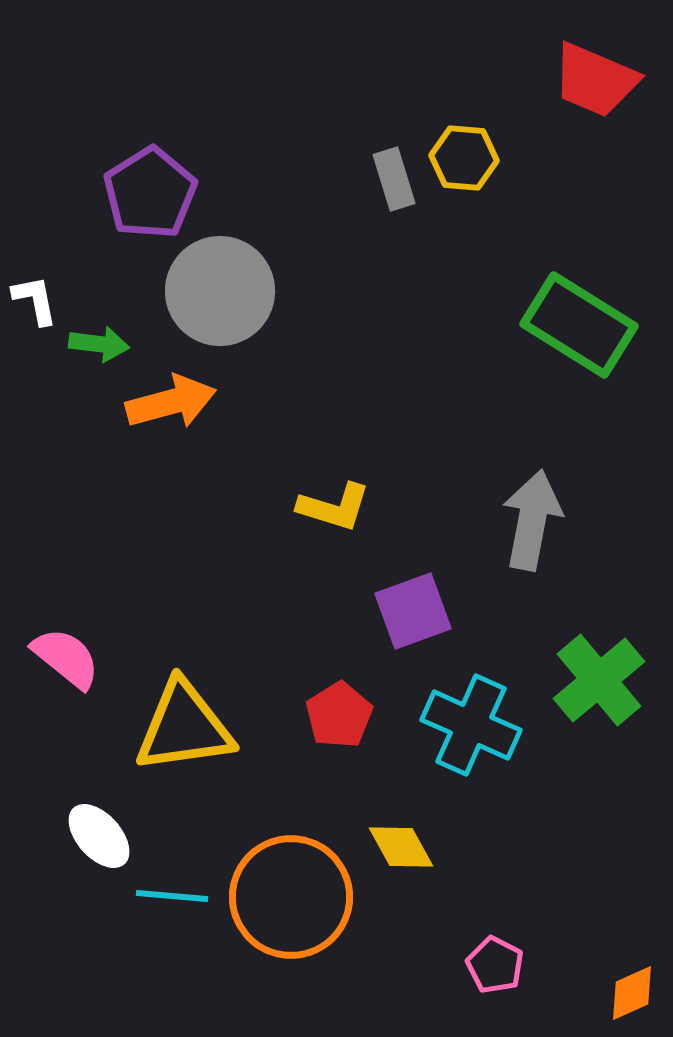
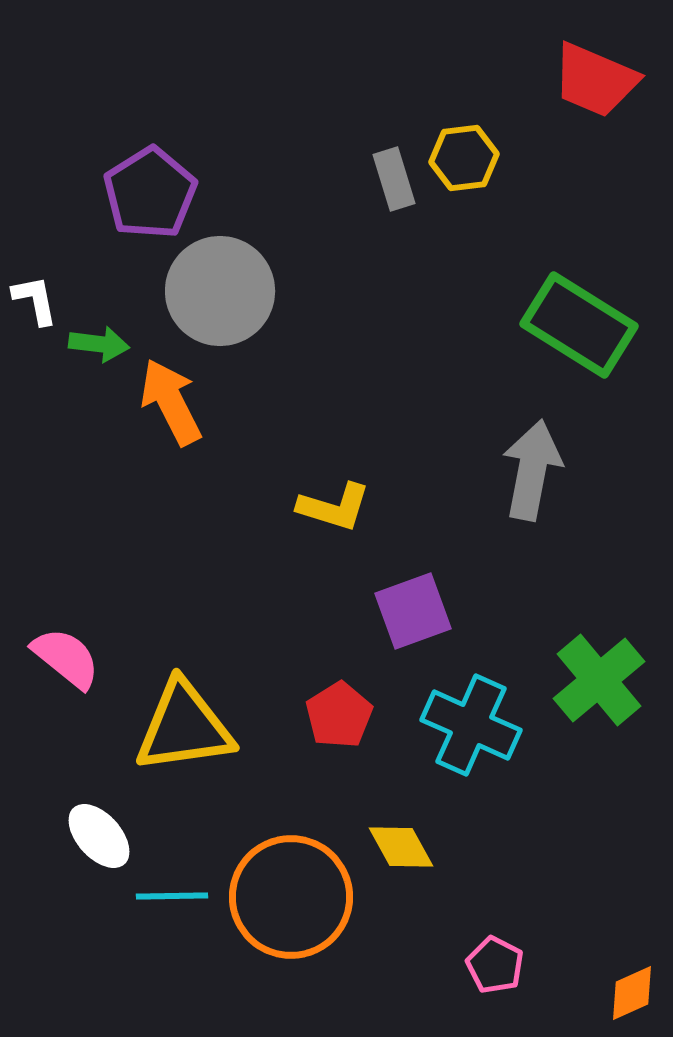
yellow hexagon: rotated 12 degrees counterclockwise
orange arrow: rotated 102 degrees counterclockwise
gray arrow: moved 50 px up
cyan line: rotated 6 degrees counterclockwise
